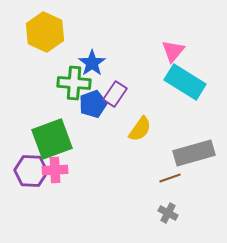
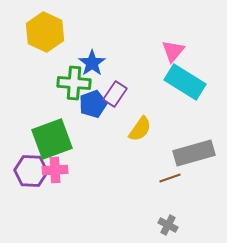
gray cross: moved 12 px down
